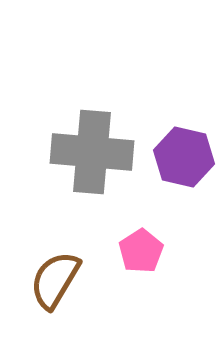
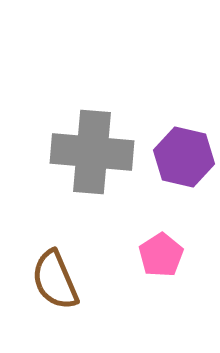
pink pentagon: moved 20 px right, 4 px down
brown semicircle: rotated 54 degrees counterclockwise
